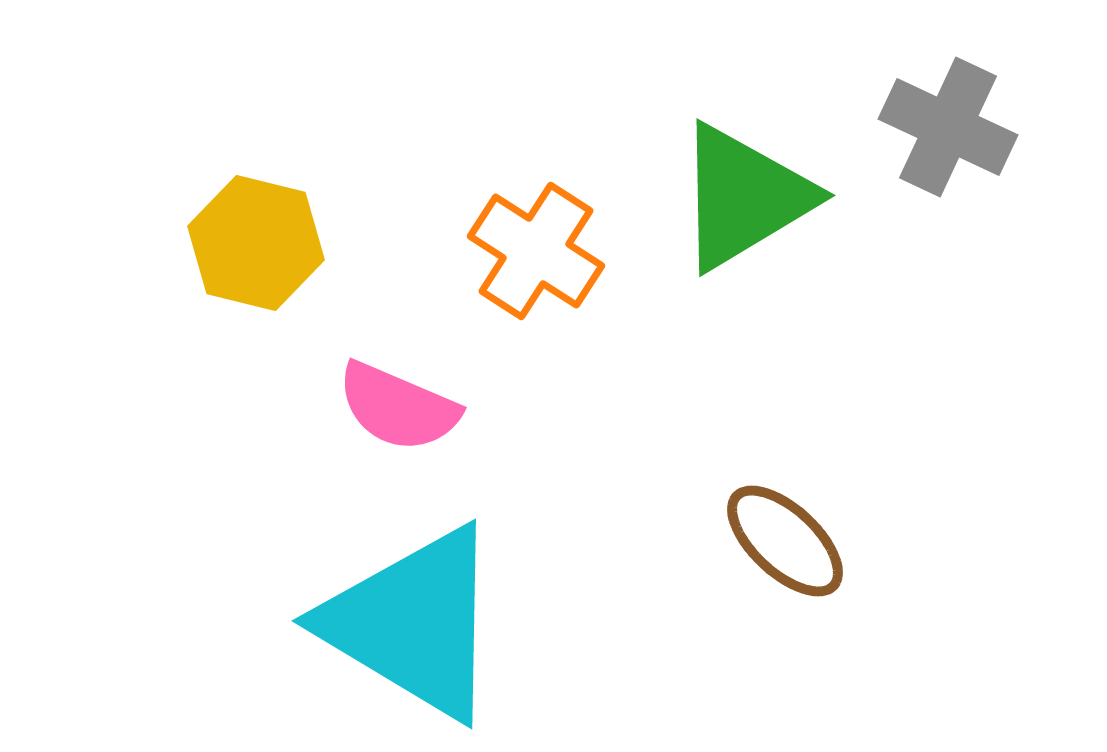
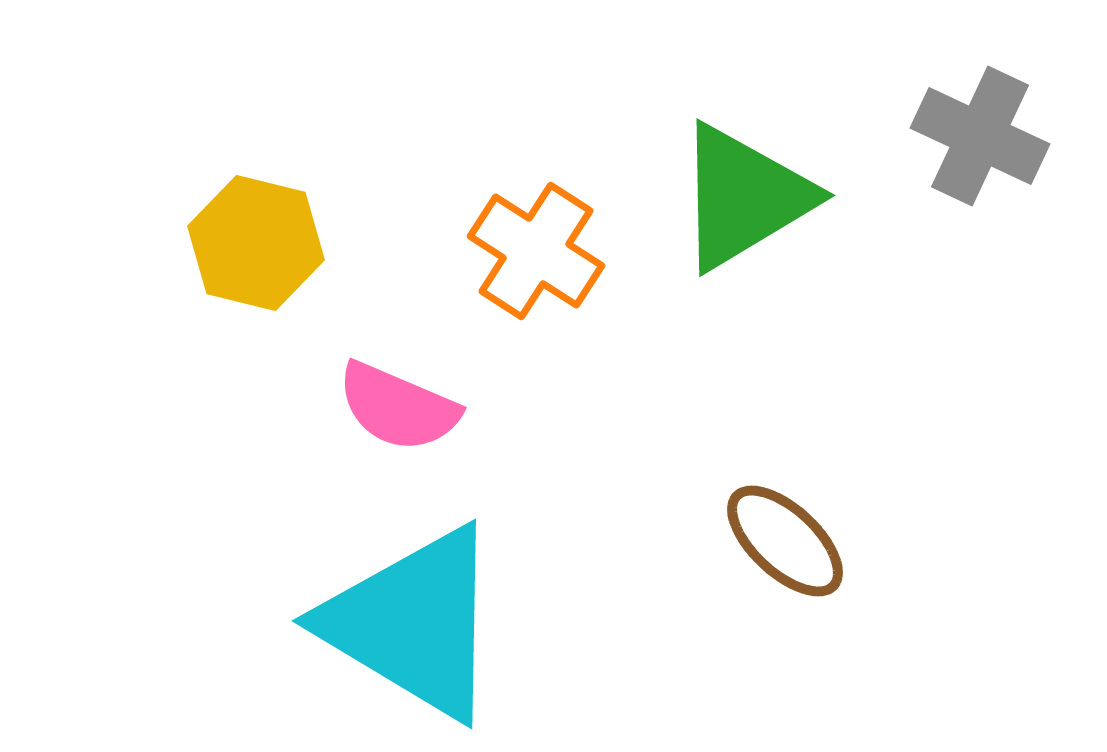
gray cross: moved 32 px right, 9 px down
